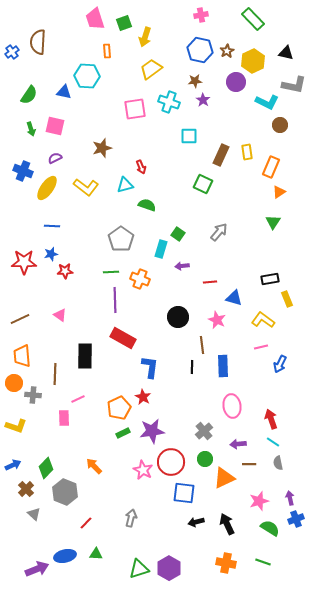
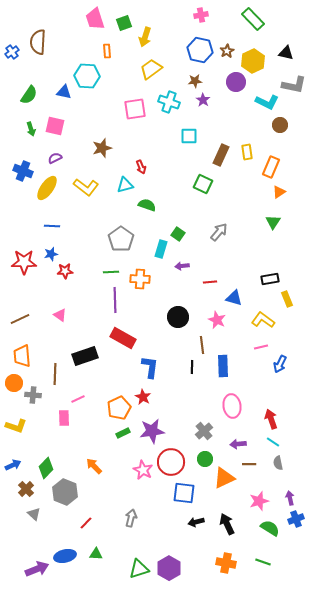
orange cross at (140, 279): rotated 18 degrees counterclockwise
black rectangle at (85, 356): rotated 70 degrees clockwise
